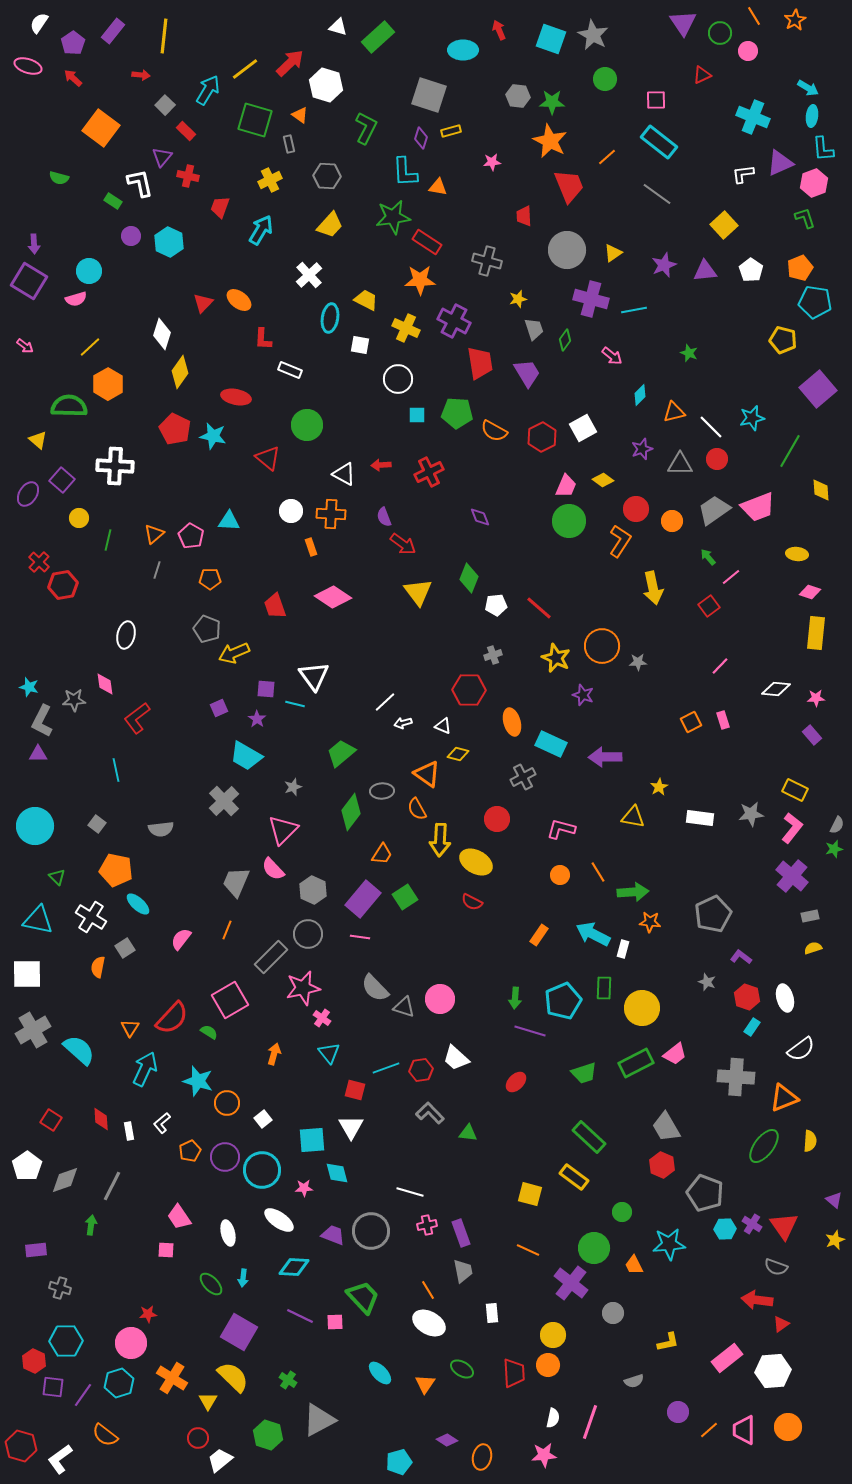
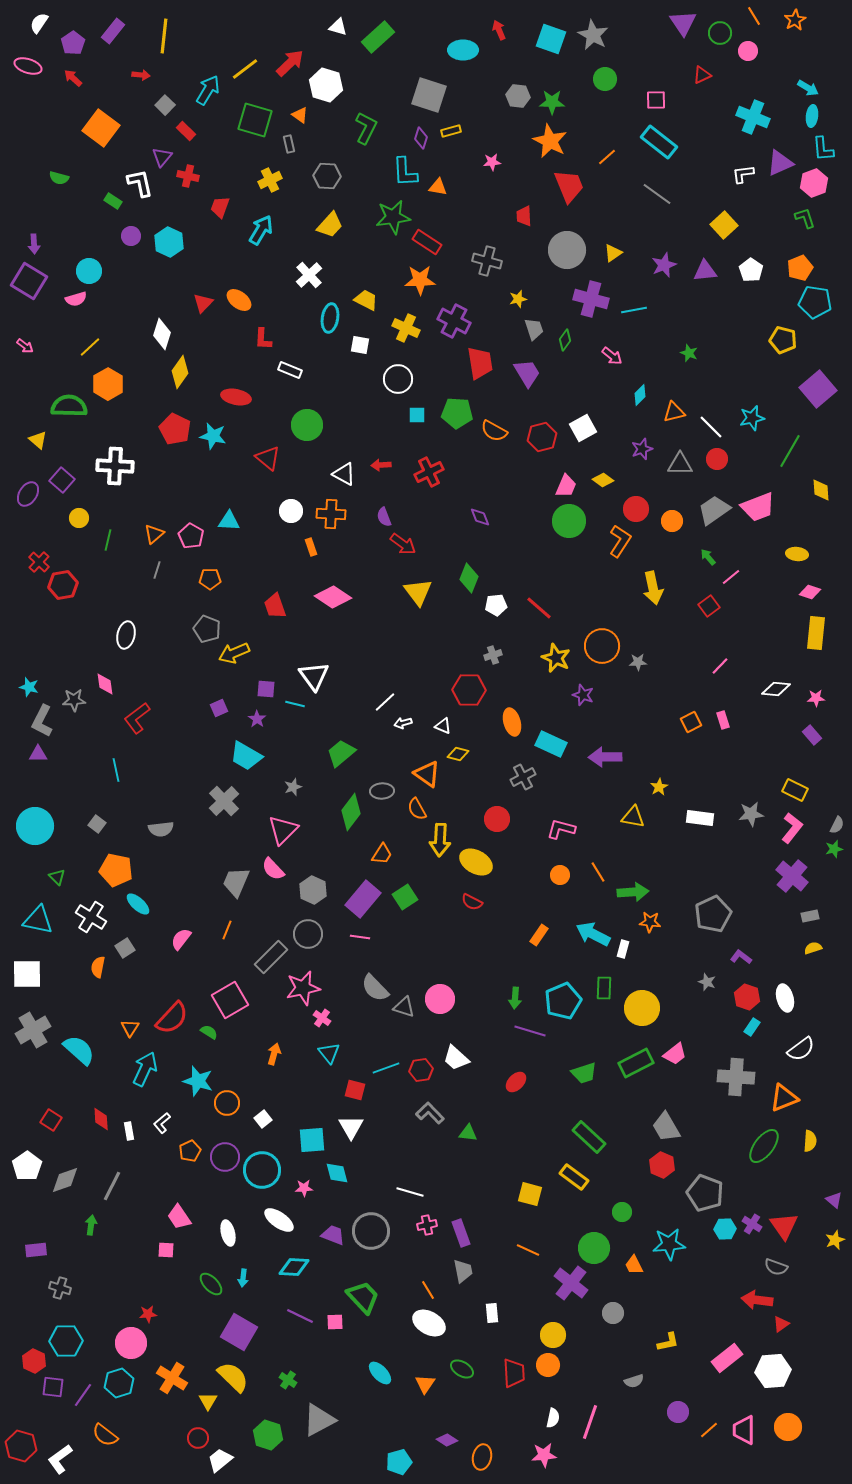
red hexagon at (542, 437): rotated 12 degrees clockwise
